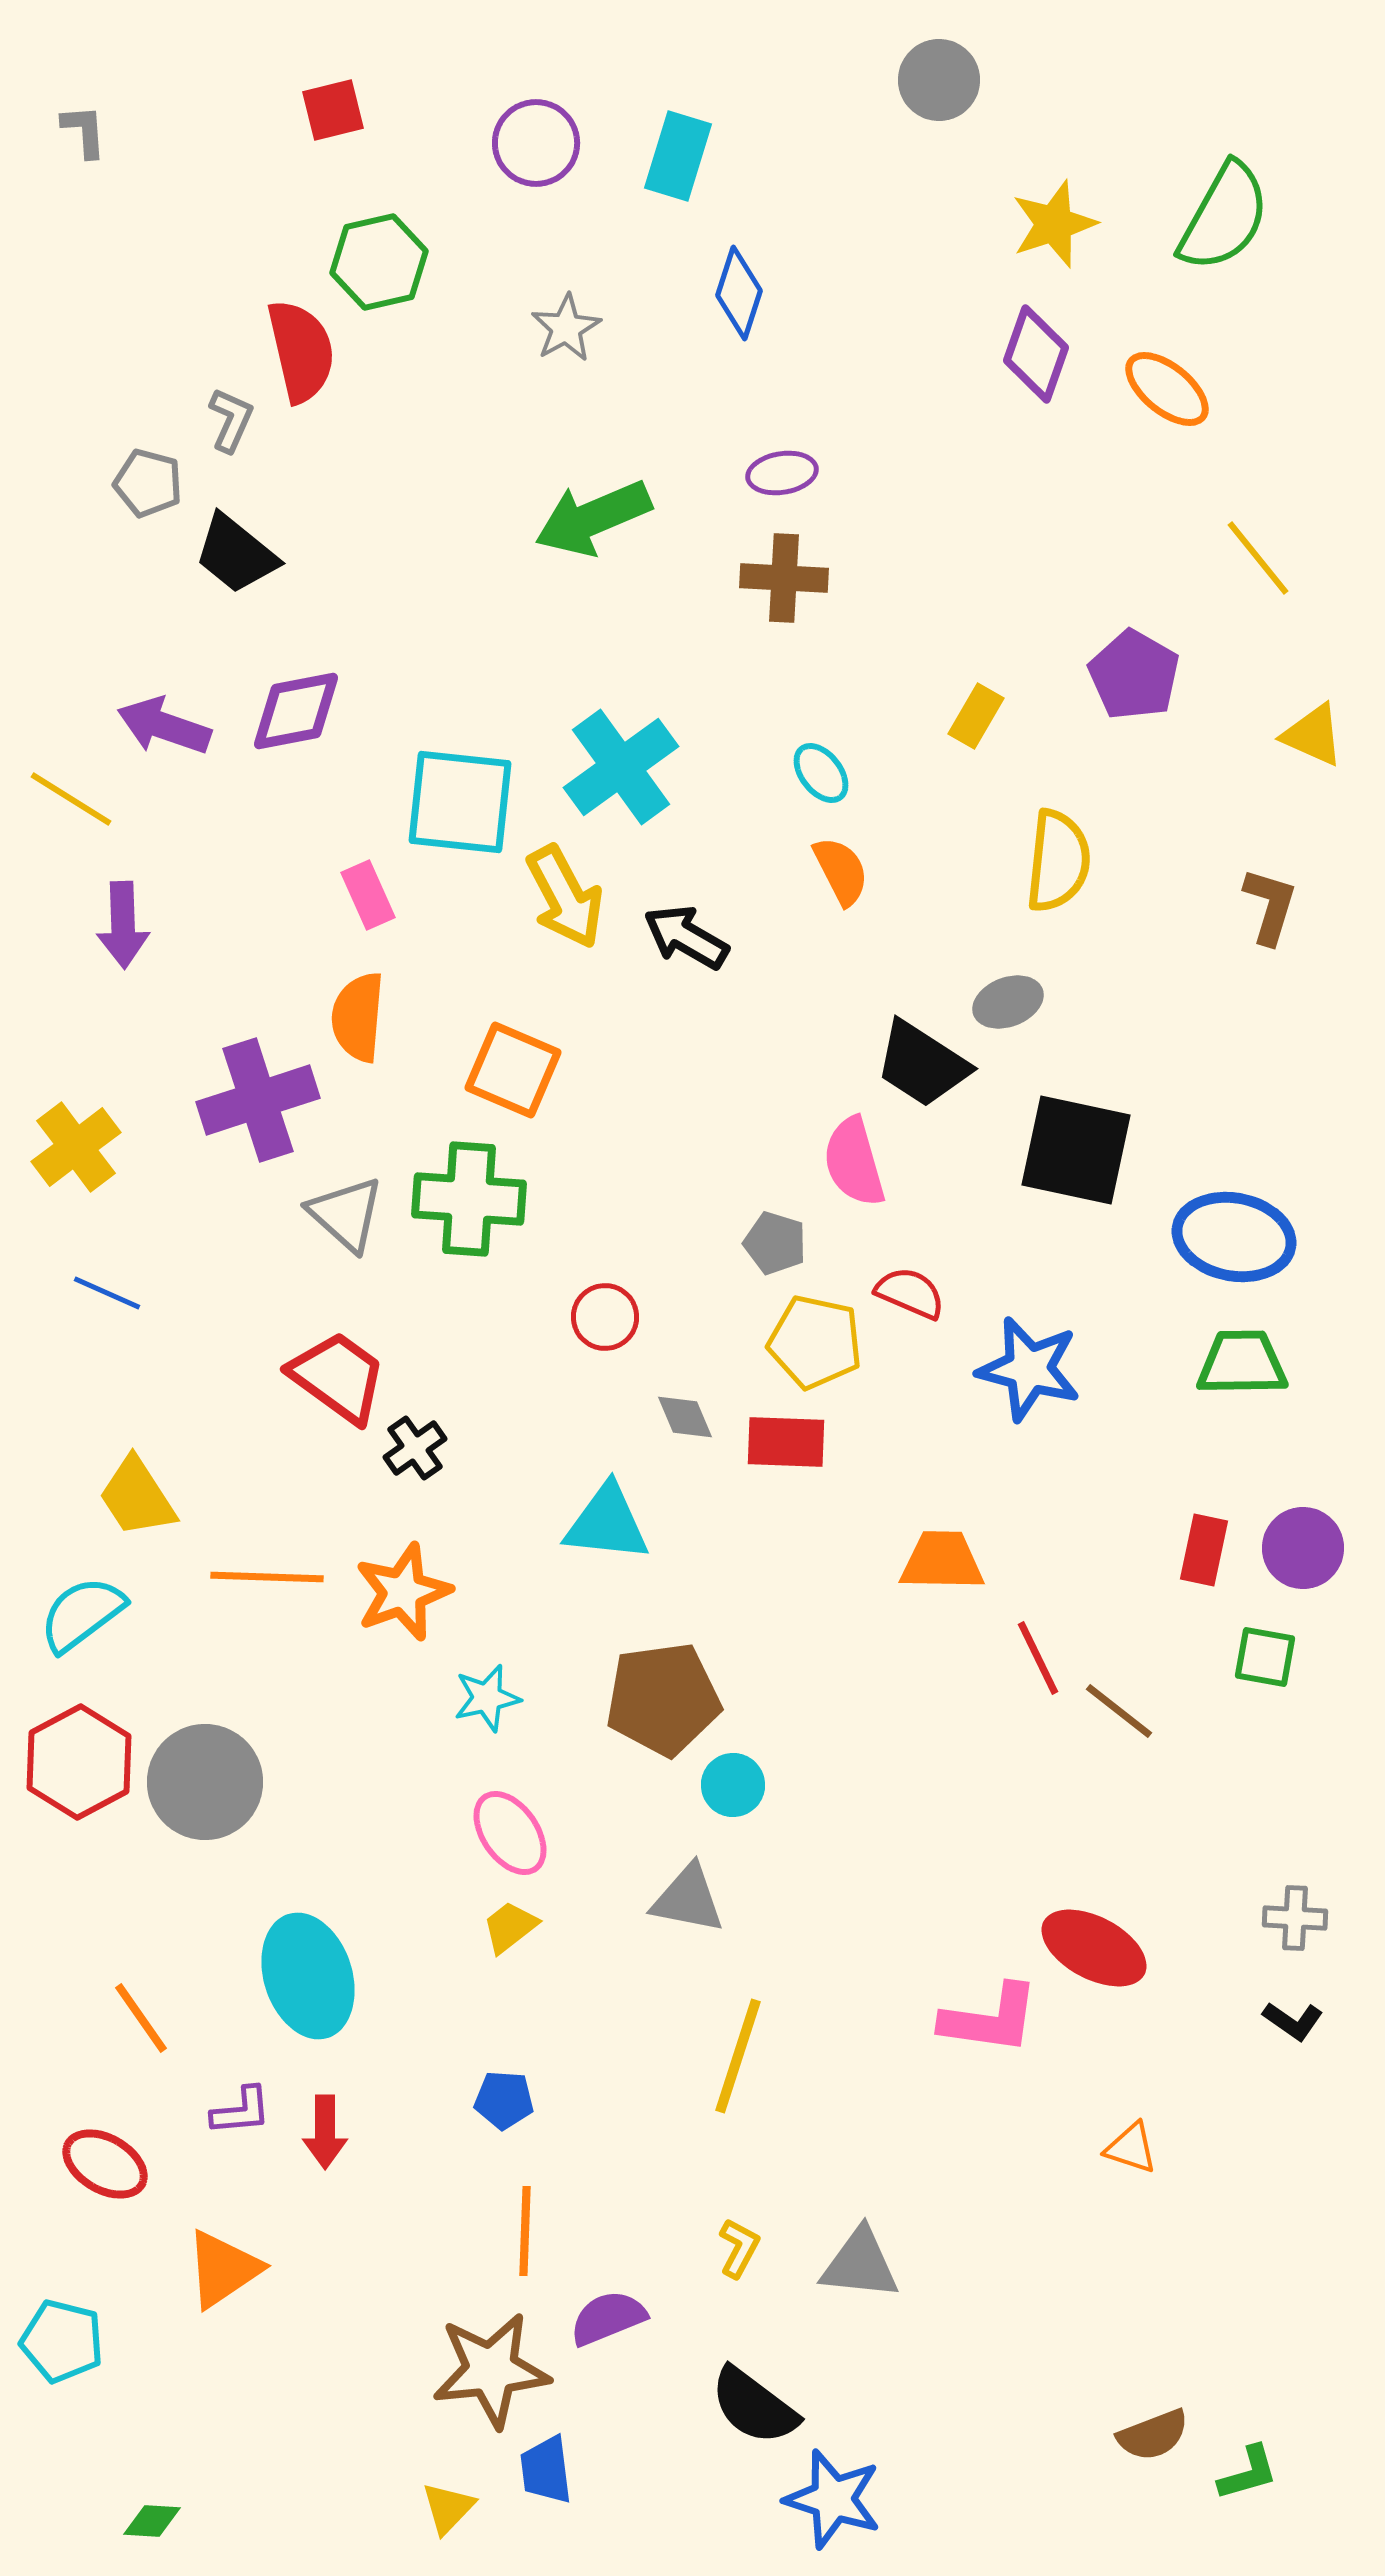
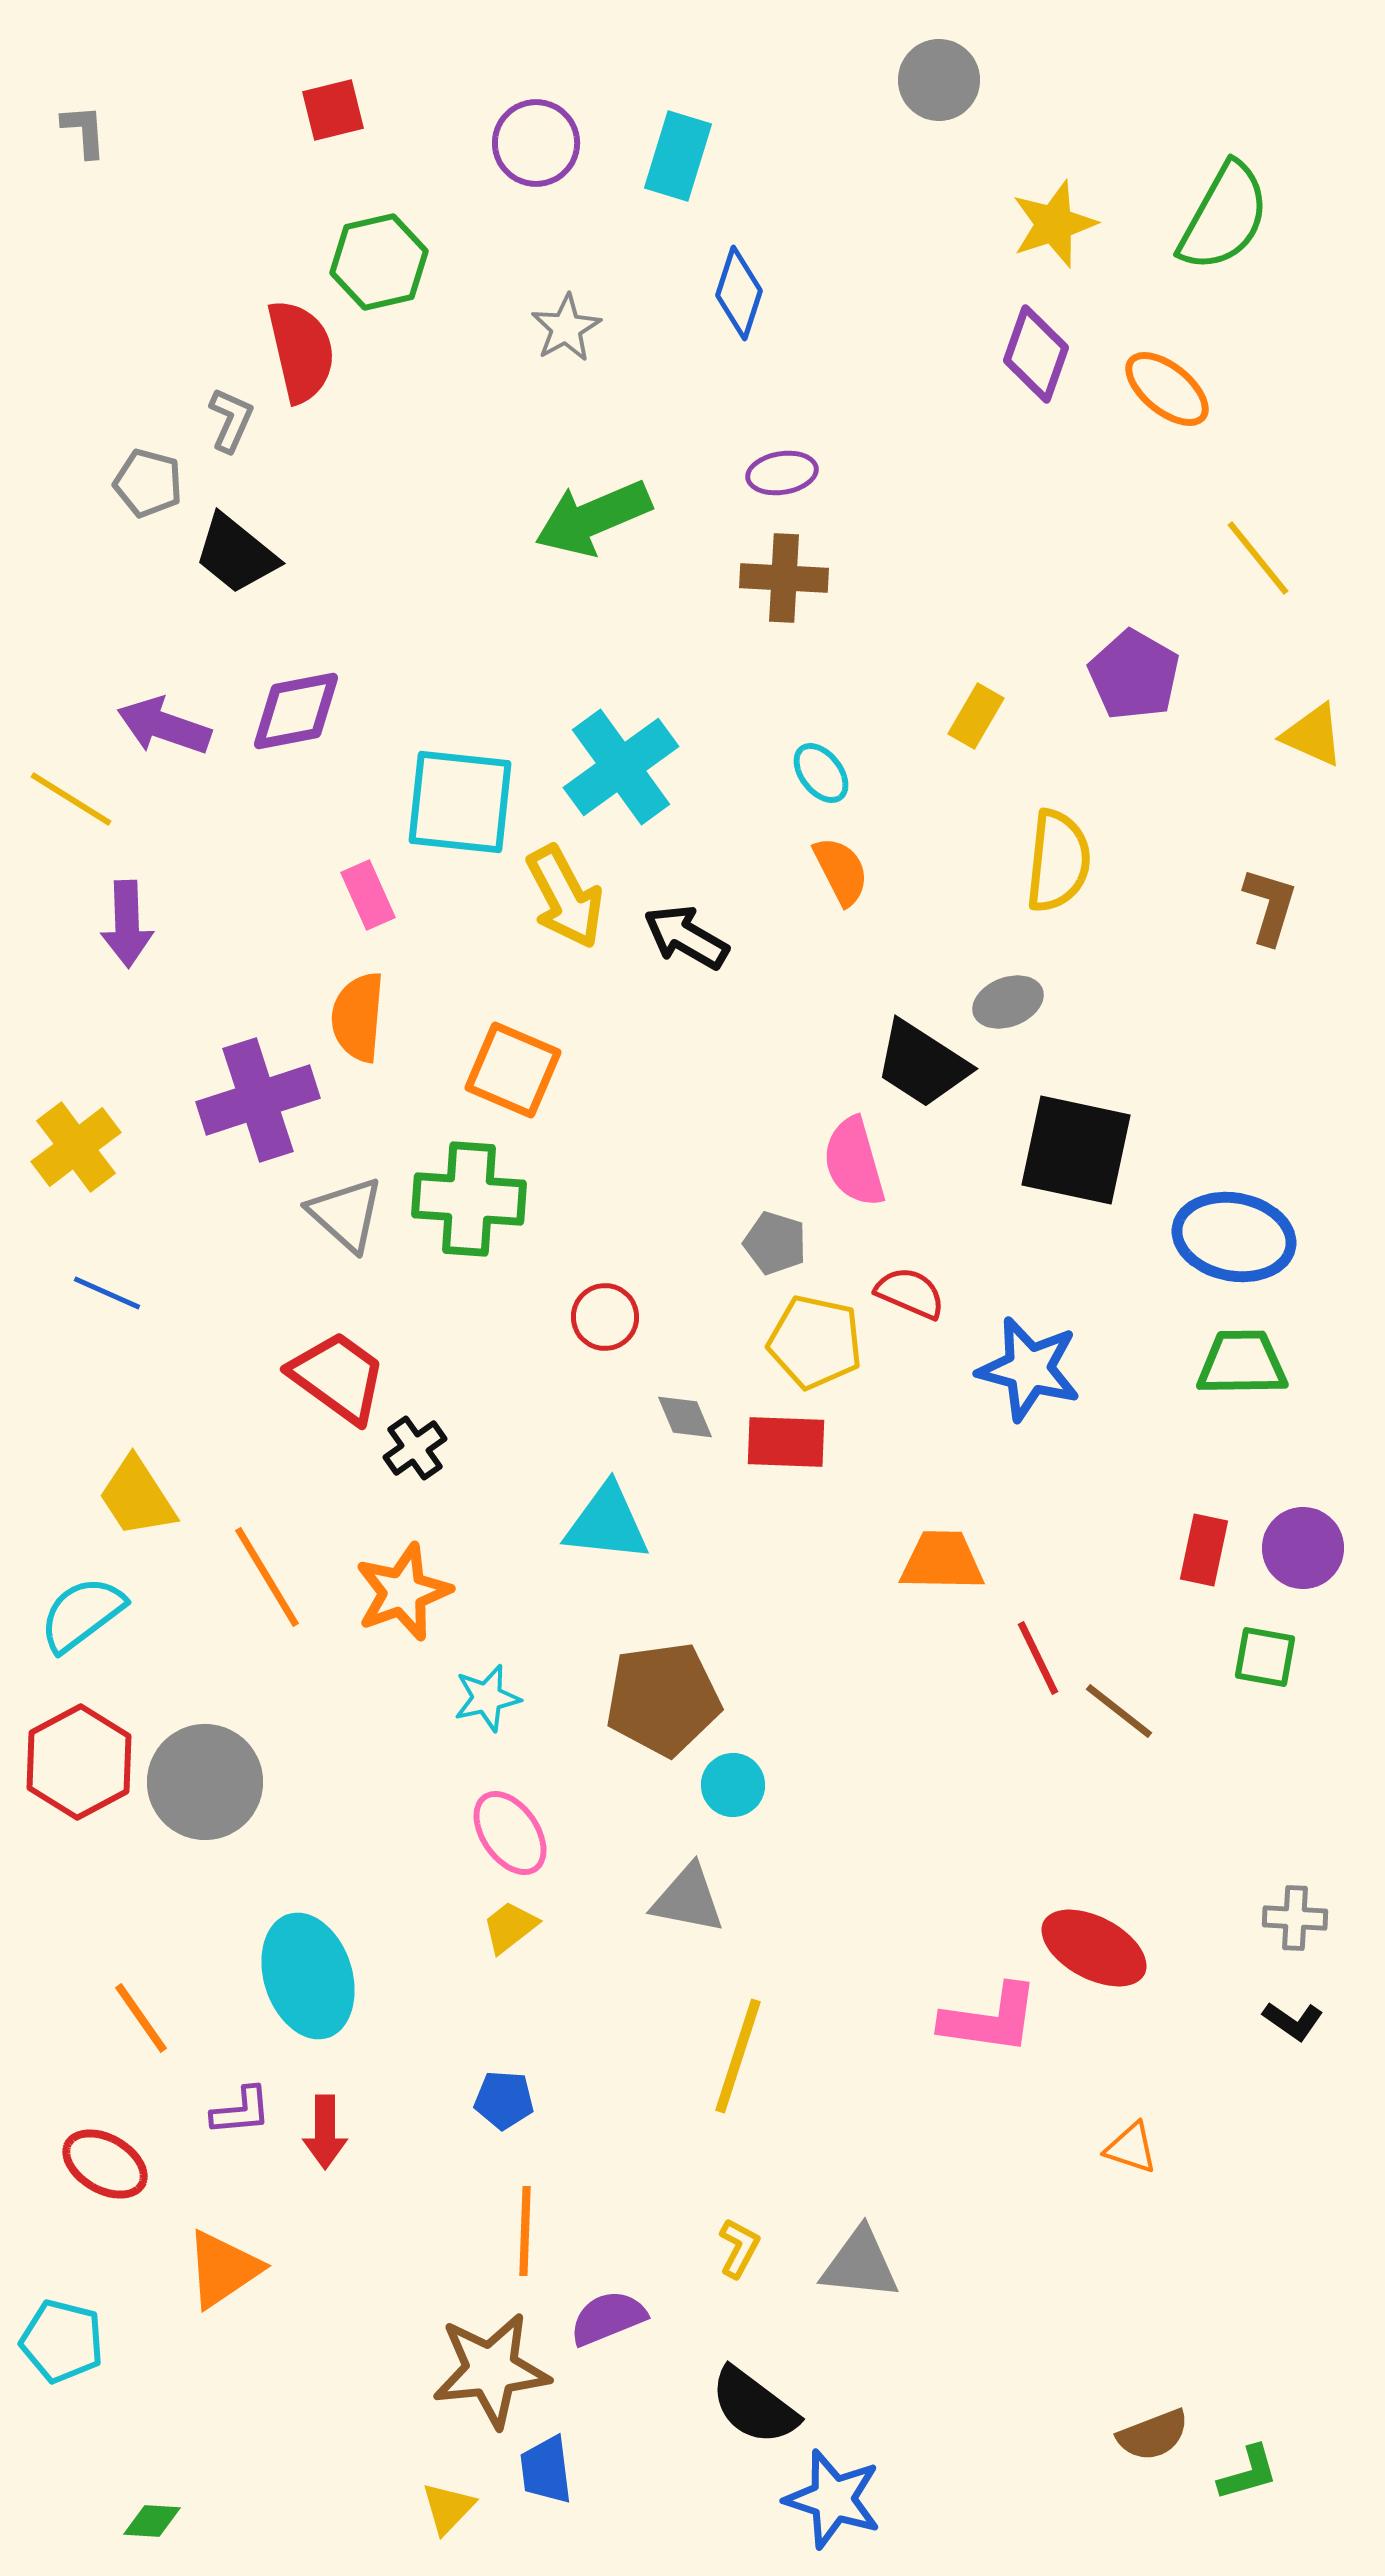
purple arrow at (123, 925): moved 4 px right, 1 px up
orange line at (267, 1577): rotated 57 degrees clockwise
